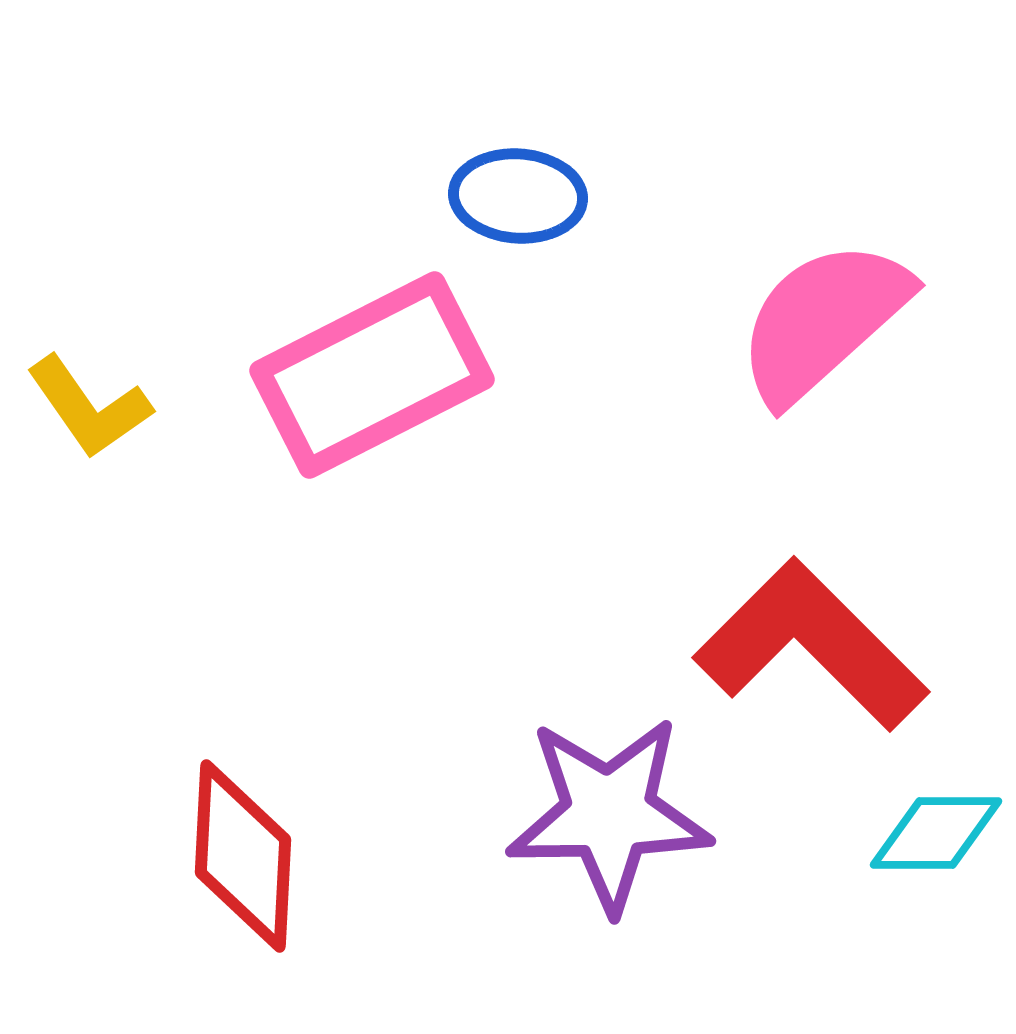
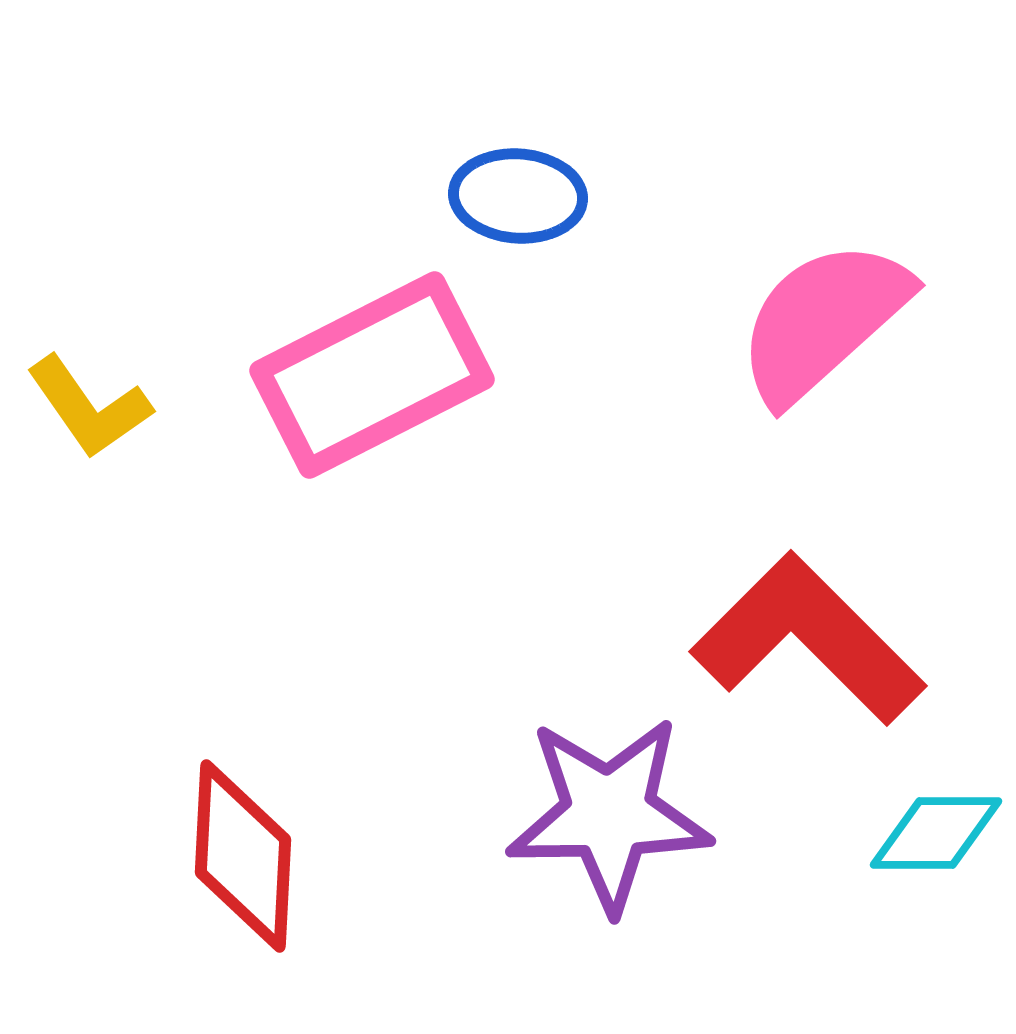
red L-shape: moved 3 px left, 6 px up
